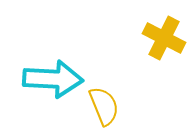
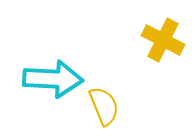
yellow cross: moved 1 px left, 2 px down
